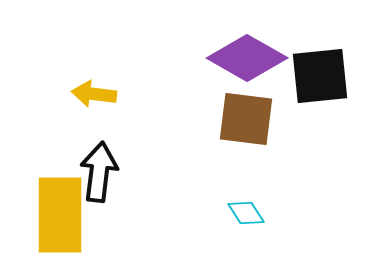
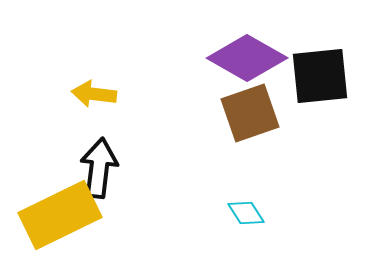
brown square: moved 4 px right, 6 px up; rotated 26 degrees counterclockwise
black arrow: moved 4 px up
yellow rectangle: rotated 64 degrees clockwise
